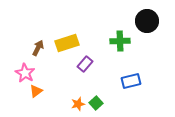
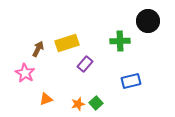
black circle: moved 1 px right
brown arrow: moved 1 px down
orange triangle: moved 10 px right, 8 px down; rotated 16 degrees clockwise
